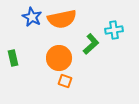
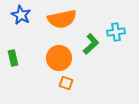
blue star: moved 11 px left, 2 px up
cyan cross: moved 2 px right, 2 px down
orange square: moved 1 px right, 2 px down
